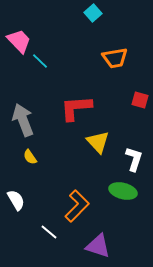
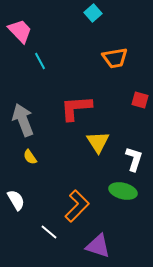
pink trapezoid: moved 1 px right, 10 px up
cyan line: rotated 18 degrees clockwise
yellow triangle: rotated 10 degrees clockwise
